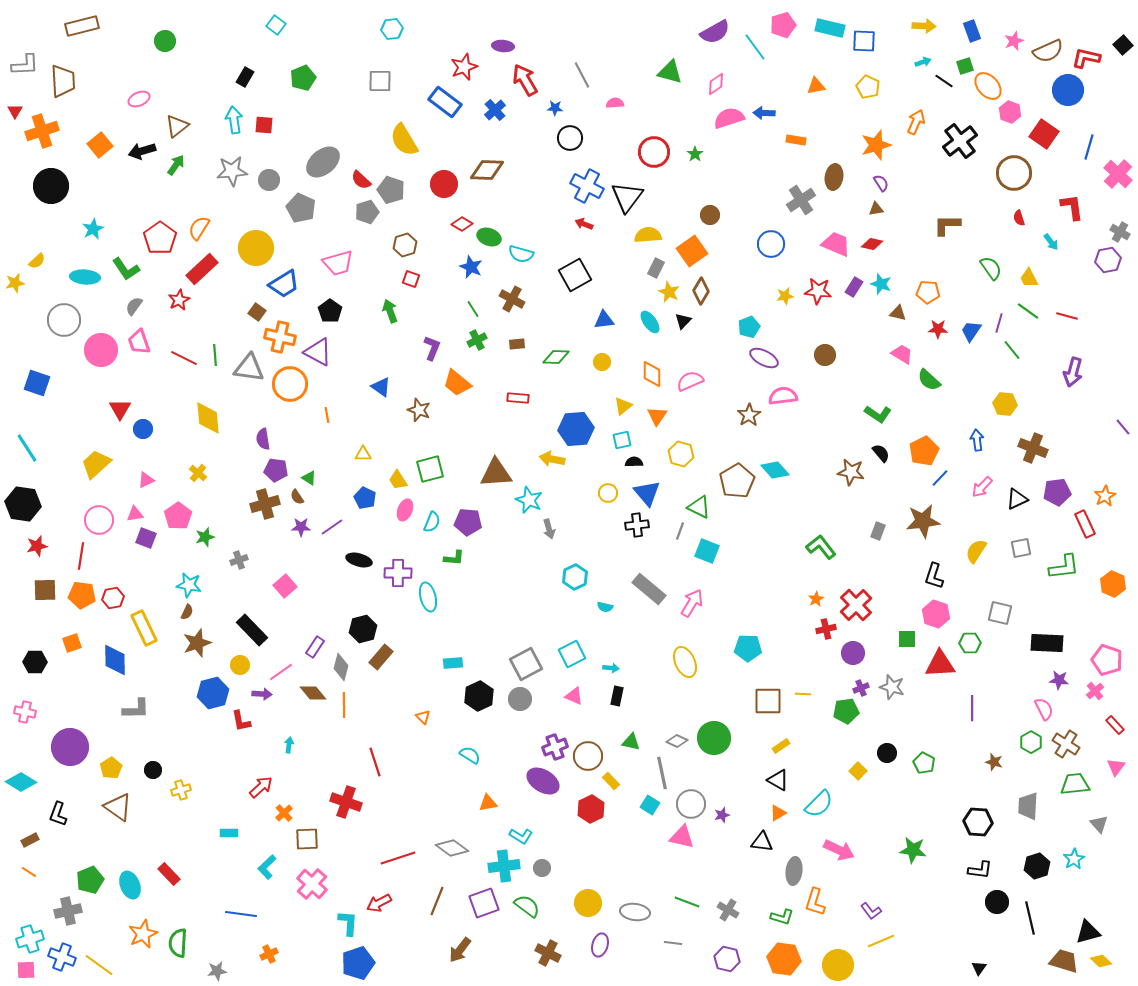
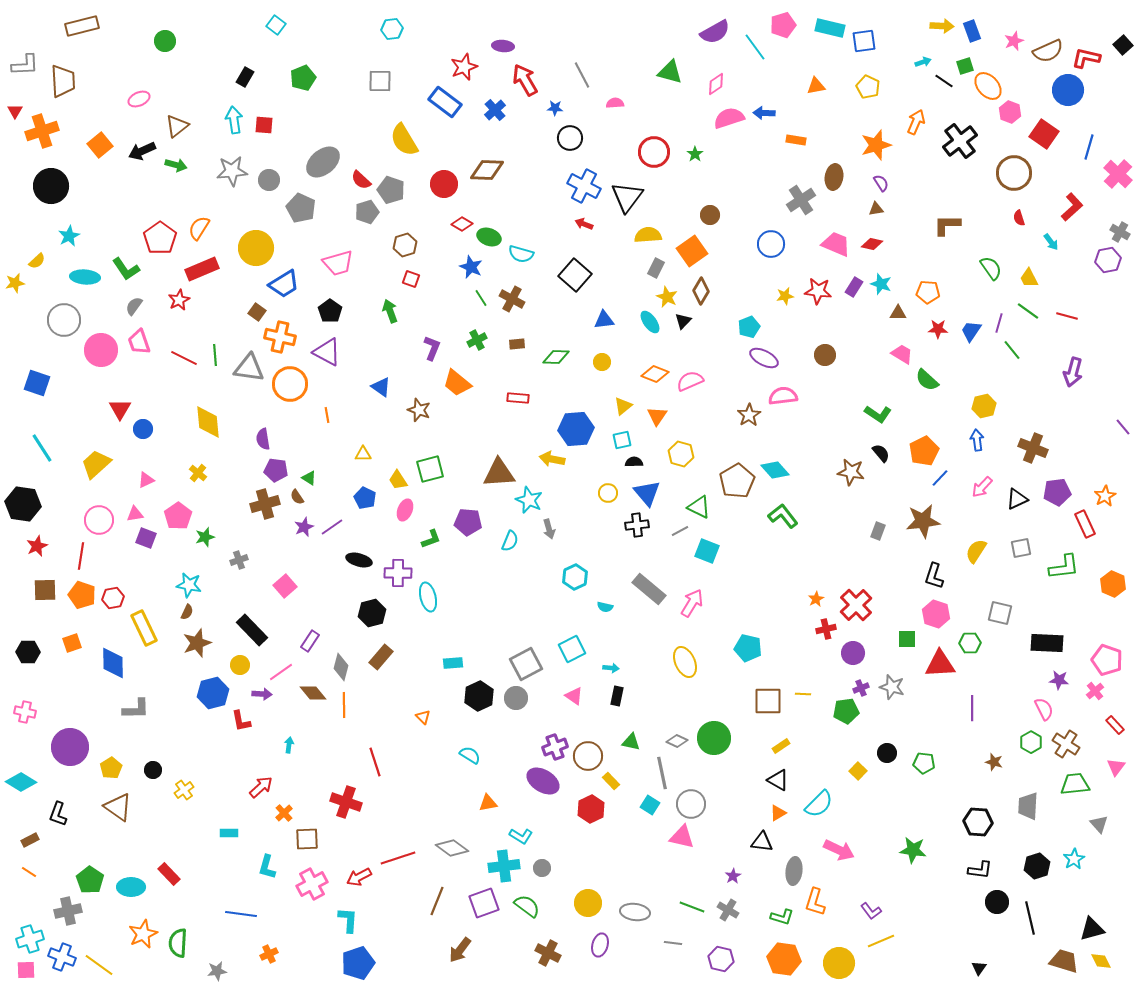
yellow arrow at (924, 26): moved 18 px right
blue square at (864, 41): rotated 10 degrees counterclockwise
black arrow at (142, 151): rotated 8 degrees counterclockwise
green arrow at (176, 165): rotated 70 degrees clockwise
blue cross at (587, 186): moved 3 px left
red L-shape at (1072, 207): rotated 56 degrees clockwise
cyan star at (93, 229): moved 24 px left, 7 px down
red rectangle at (202, 269): rotated 20 degrees clockwise
black square at (575, 275): rotated 20 degrees counterclockwise
yellow star at (669, 292): moved 2 px left, 5 px down
green line at (473, 309): moved 8 px right, 11 px up
brown triangle at (898, 313): rotated 12 degrees counterclockwise
purple triangle at (318, 352): moved 9 px right
orange diamond at (652, 374): moved 3 px right; rotated 68 degrees counterclockwise
green semicircle at (929, 380): moved 2 px left
yellow hexagon at (1005, 404): moved 21 px left, 2 px down; rotated 20 degrees counterclockwise
yellow diamond at (208, 418): moved 4 px down
cyan line at (27, 448): moved 15 px right
brown triangle at (496, 473): moved 3 px right
cyan semicircle at (432, 522): moved 78 px right, 19 px down
purple star at (301, 527): moved 3 px right; rotated 24 degrees counterclockwise
gray line at (680, 531): rotated 42 degrees clockwise
red star at (37, 546): rotated 10 degrees counterclockwise
green L-shape at (821, 547): moved 38 px left, 31 px up
green L-shape at (454, 558): moved 23 px left, 19 px up; rotated 25 degrees counterclockwise
orange pentagon at (82, 595): rotated 12 degrees clockwise
black hexagon at (363, 629): moved 9 px right, 16 px up
purple rectangle at (315, 647): moved 5 px left, 6 px up
cyan pentagon at (748, 648): rotated 12 degrees clockwise
cyan square at (572, 654): moved 5 px up
blue diamond at (115, 660): moved 2 px left, 3 px down
black hexagon at (35, 662): moved 7 px left, 10 px up
pink triangle at (574, 696): rotated 12 degrees clockwise
gray circle at (520, 699): moved 4 px left, 1 px up
green pentagon at (924, 763): rotated 20 degrees counterclockwise
yellow cross at (181, 790): moved 3 px right; rotated 18 degrees counterclockwise
purple star at (722, 815): moved 11 px right, 61 px down; rotated 14 degrees counterclockwise
cyan L-shape at (267, 867): rotated 30 degrees counterclockwise
green pentagon at (90, 880): rotated 16 degrees counterclockwise
pink cross at (312, 884): rotated 20 degrees clockwise
cyan ellipse at (130, 885): moved 1 px right, 2 px down; rotated 68 degrees counterclockwise
green line at (687, 902): moved 5 px right, 5 px down
red arrow at (379, 903): moved 20 px left, 26 px up
cyan L-shape at (348, 923): moved 3 px up
black triangle at (1088, 932): moved 4 px right, 3 px up
purple hexagon at (727, 959): moved 6 px left
yellow diamond at (1101, 961): rotated 20 degrees clockwise
yellow circle at (838, 965): moved 1 px right, 2 px up
